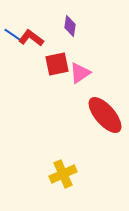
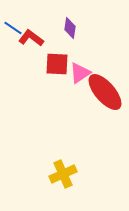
purple diamond: moved 2 px down
blue line: moved 7 px up
red square: rotated 15 degrees clockwise
red ellipse: moved 23 px up
